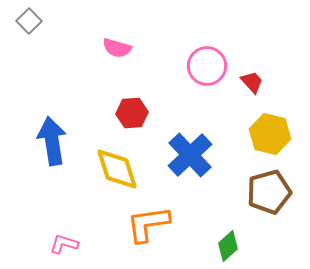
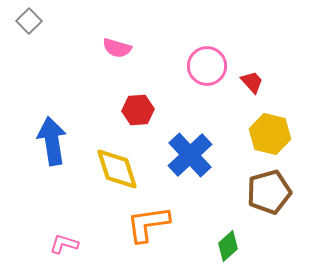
red hexagon: moved 6 px right, 3 px up
